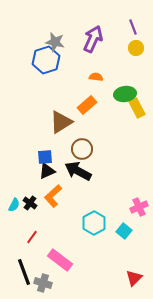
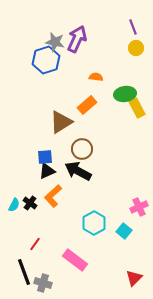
purple arrow: moved 16 px left
red line: moved 3 px right, 7 px down
pink rectangle: moved 15 px right
